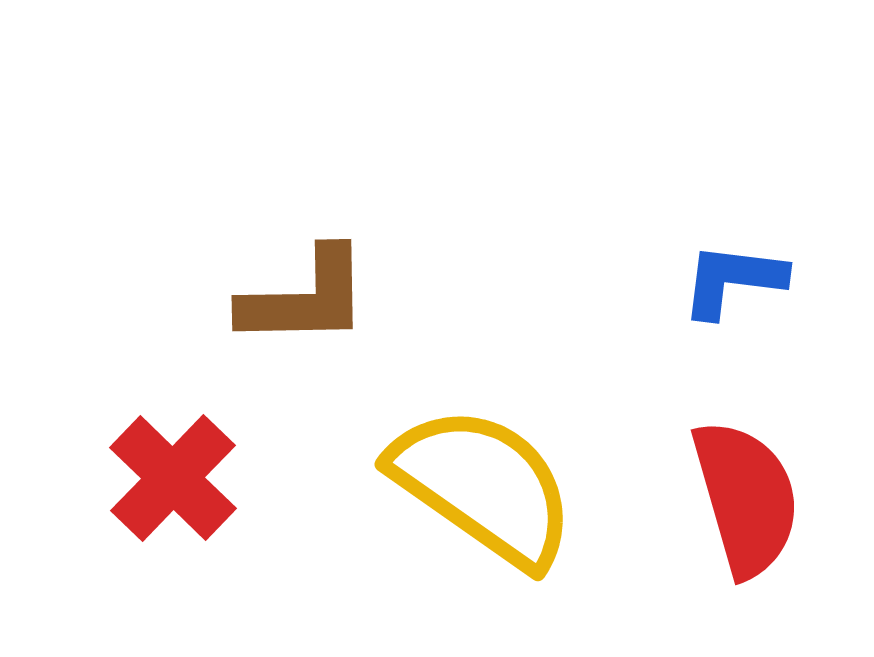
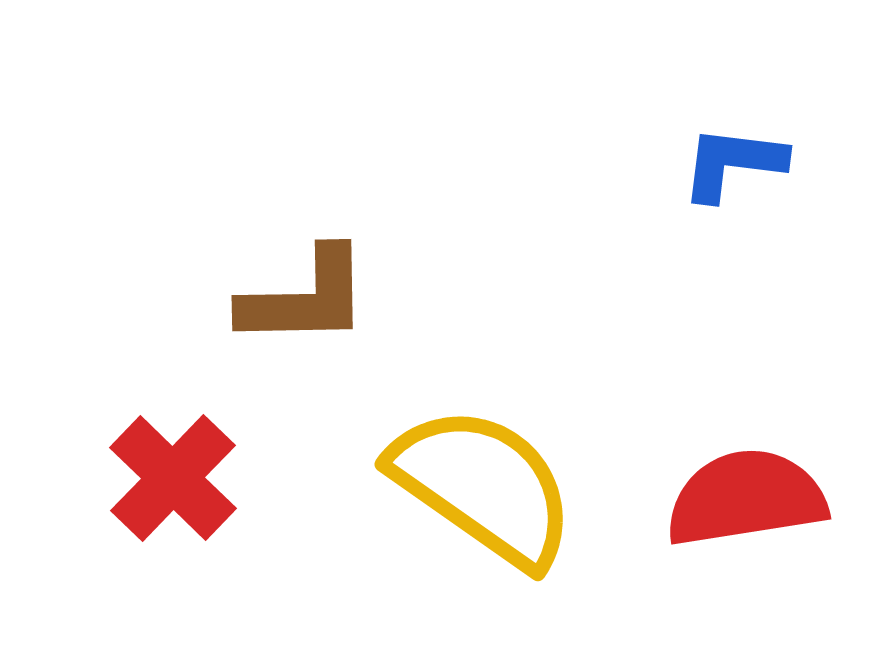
blue L-shape: moved 117 px up
red semicircle: rotated 83 degrees counterclockwise
